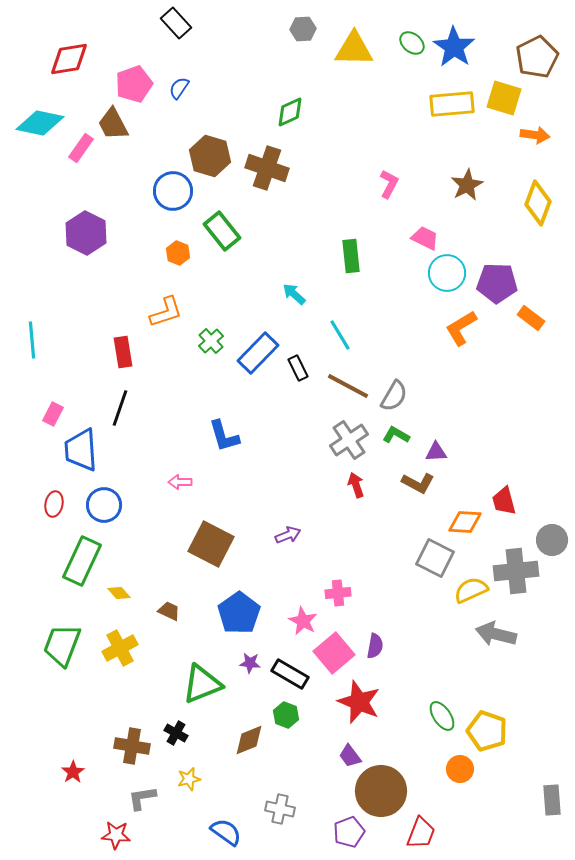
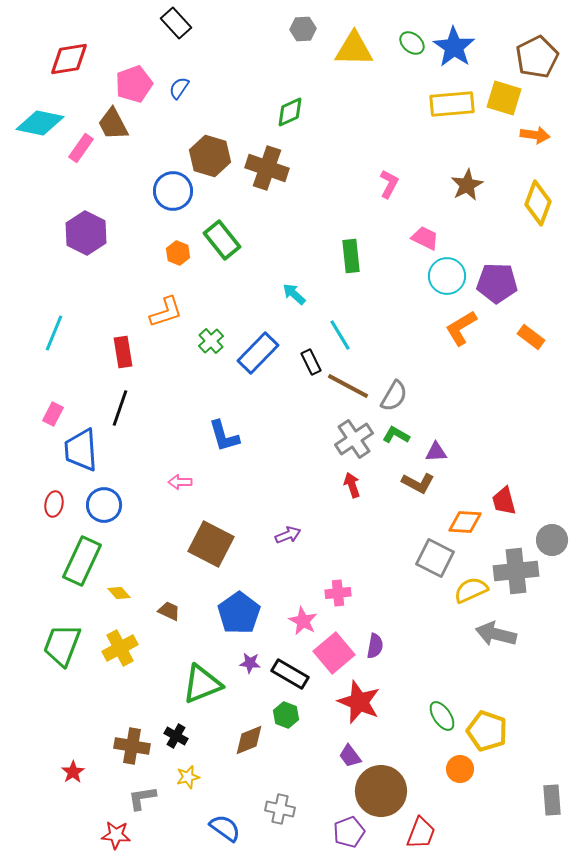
green rectangle at (222, 231): moved 9 px down
cyan circle at (447, 273): moved 3 px down
orange rectangle at (531, 318): moved 19 px down
cyan line at (32, 340): moved 22 px right, 7 px up; rotated 27 degrees clockwise
black rectangle at (298, 368): moved 13 px right, 6 px up
gray cross at (349, 440): moved 5 px right, 1 px up
red arrow at (356, 485): moved 4 px left
black cross at (176, 733): moved 3 px down
yellow star at (189, 779): moved 1 px left, 2 px up
blue semicircle at (226, 832): moved 1 px left, 4 px up
